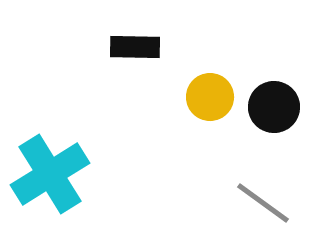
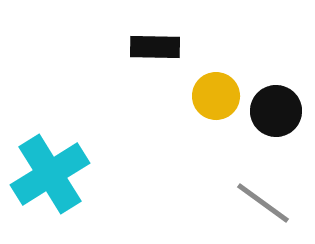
black rectangle: moved 20 px right
yellow circle: moved 6 px right, 1 px up
black circle: moved 2 px right, 4 px down
